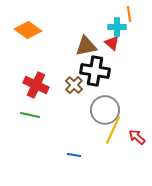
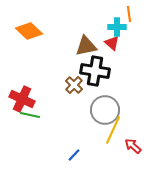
orange diamond: moved 1 px right, 1 px down; rotated 8 degrees clockwise
red cross: moved 14 px left, 14 px down
red arrow: moved 4 px left, 9 px down
blue line: rotated 56 degrees counterclockwise
